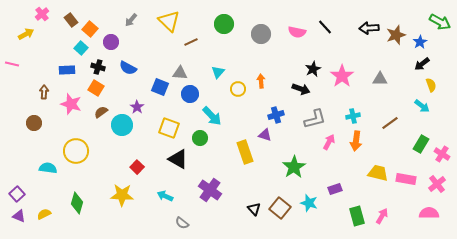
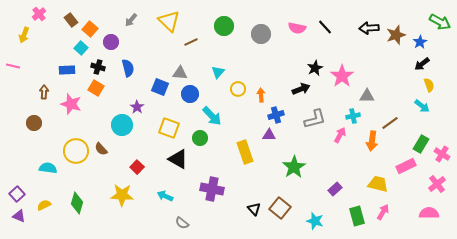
pink cross at (42, 14): moved 3 px left
green circle at (224, 24): moved 2 px down
pink semicircle at (297, 32): moved 4 px up
yellow arrow at (26, 34): moved 2 px left, 1 px down; rotated 140 degrees clockwise
pink line at (12, 64): moved 1 px right, 2 px down
blue semicircle at (128, 68): rotated 132 degrees counterclockwise
black star at (313, 69): moved 2 px right, 1 px up
gray triangle at (380, 79): moved 13 px left, 17 px down
orange arrow at (261, 81): moved 14 px down
yellow semicircle at (431, 85): moved 2 px left
black arrow at (301, 89): rotated 42 degrees counterclockwise
brown semicircle at (101, 112): moved 37 px down; rotated 96 degrees counterclockwise
purple triangle at (265, 135): moved 4 px right; rotated 16 degrees counterclockwise
orange arrow at (356, 141): moved 16 px right
pink arrow at (329, 142): moved 11 px right, 7 px up
yellow trapezoid at (378, 173): moved 11 px down
pink rectangle at (406, 179): moved 13 px up; rotated 36 degrees counterclockwise
purple rectangle at (335, 189): rotated 24 degrees counterclockwise
purple cross at (210, 190): moved 2 px right, 1 px up; rotated 25 degrees counterclockwise
cyan star at (309, 203): moved 6 px right, 18 px down
yellow semicircle at (44, 214): moved 9 px up
pink arrow at (382, 216): moved 1 px right, 4 px up
